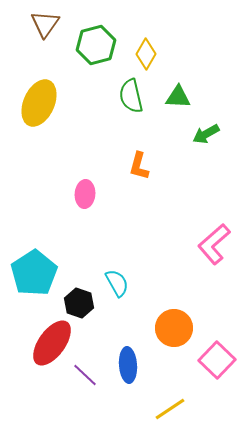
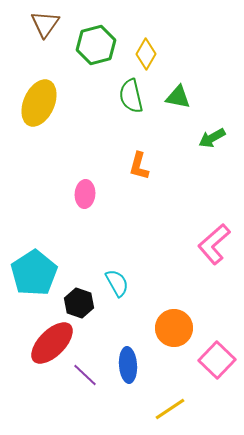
green triangle: rotated 8 degrees clockwise
green arrow: moved 6 px right, 4 px down
red ellipse: rotated 9 degrees clockwise
